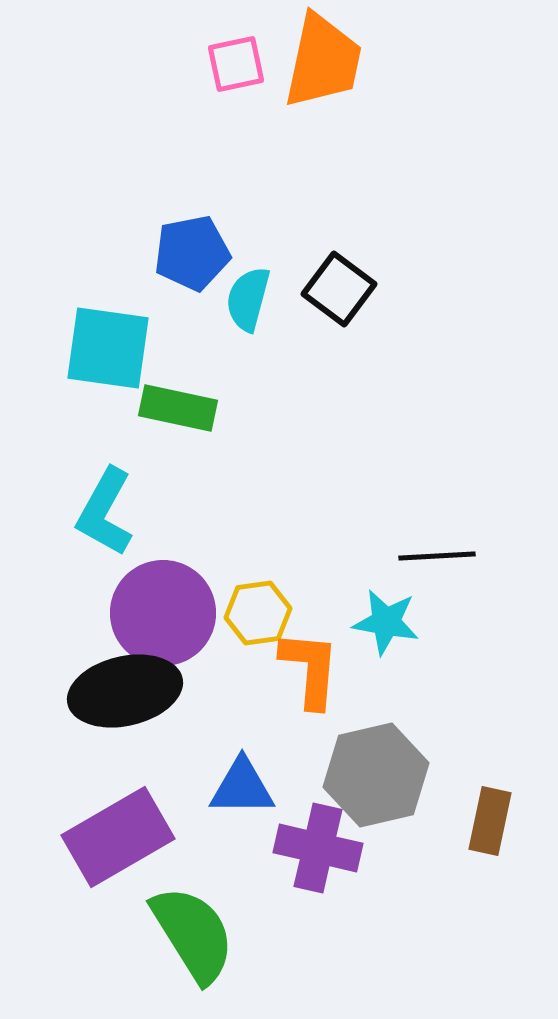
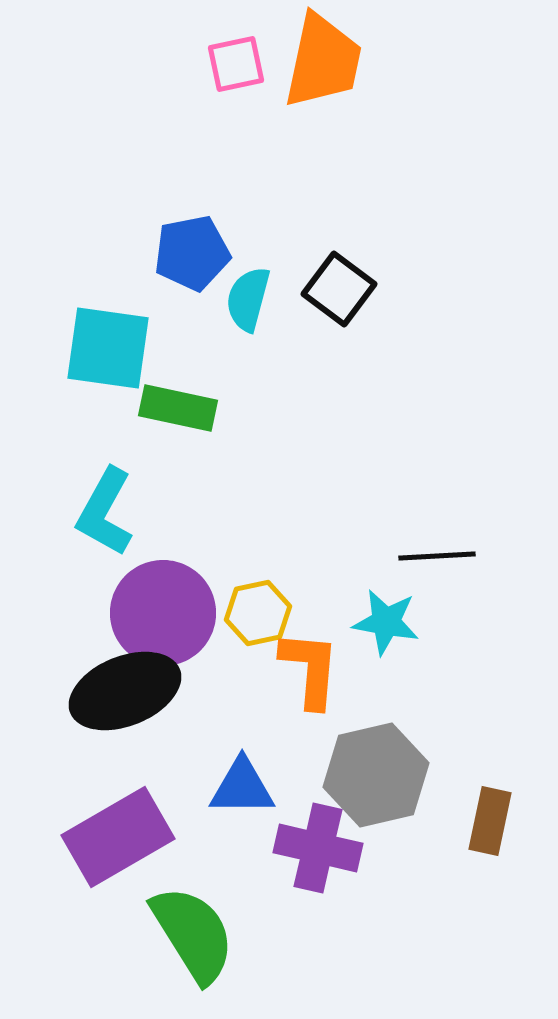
yellow hexagon: rotated 4 degrees counterclockwise
black ellipse: rotated 9 degrees counterclockwise
